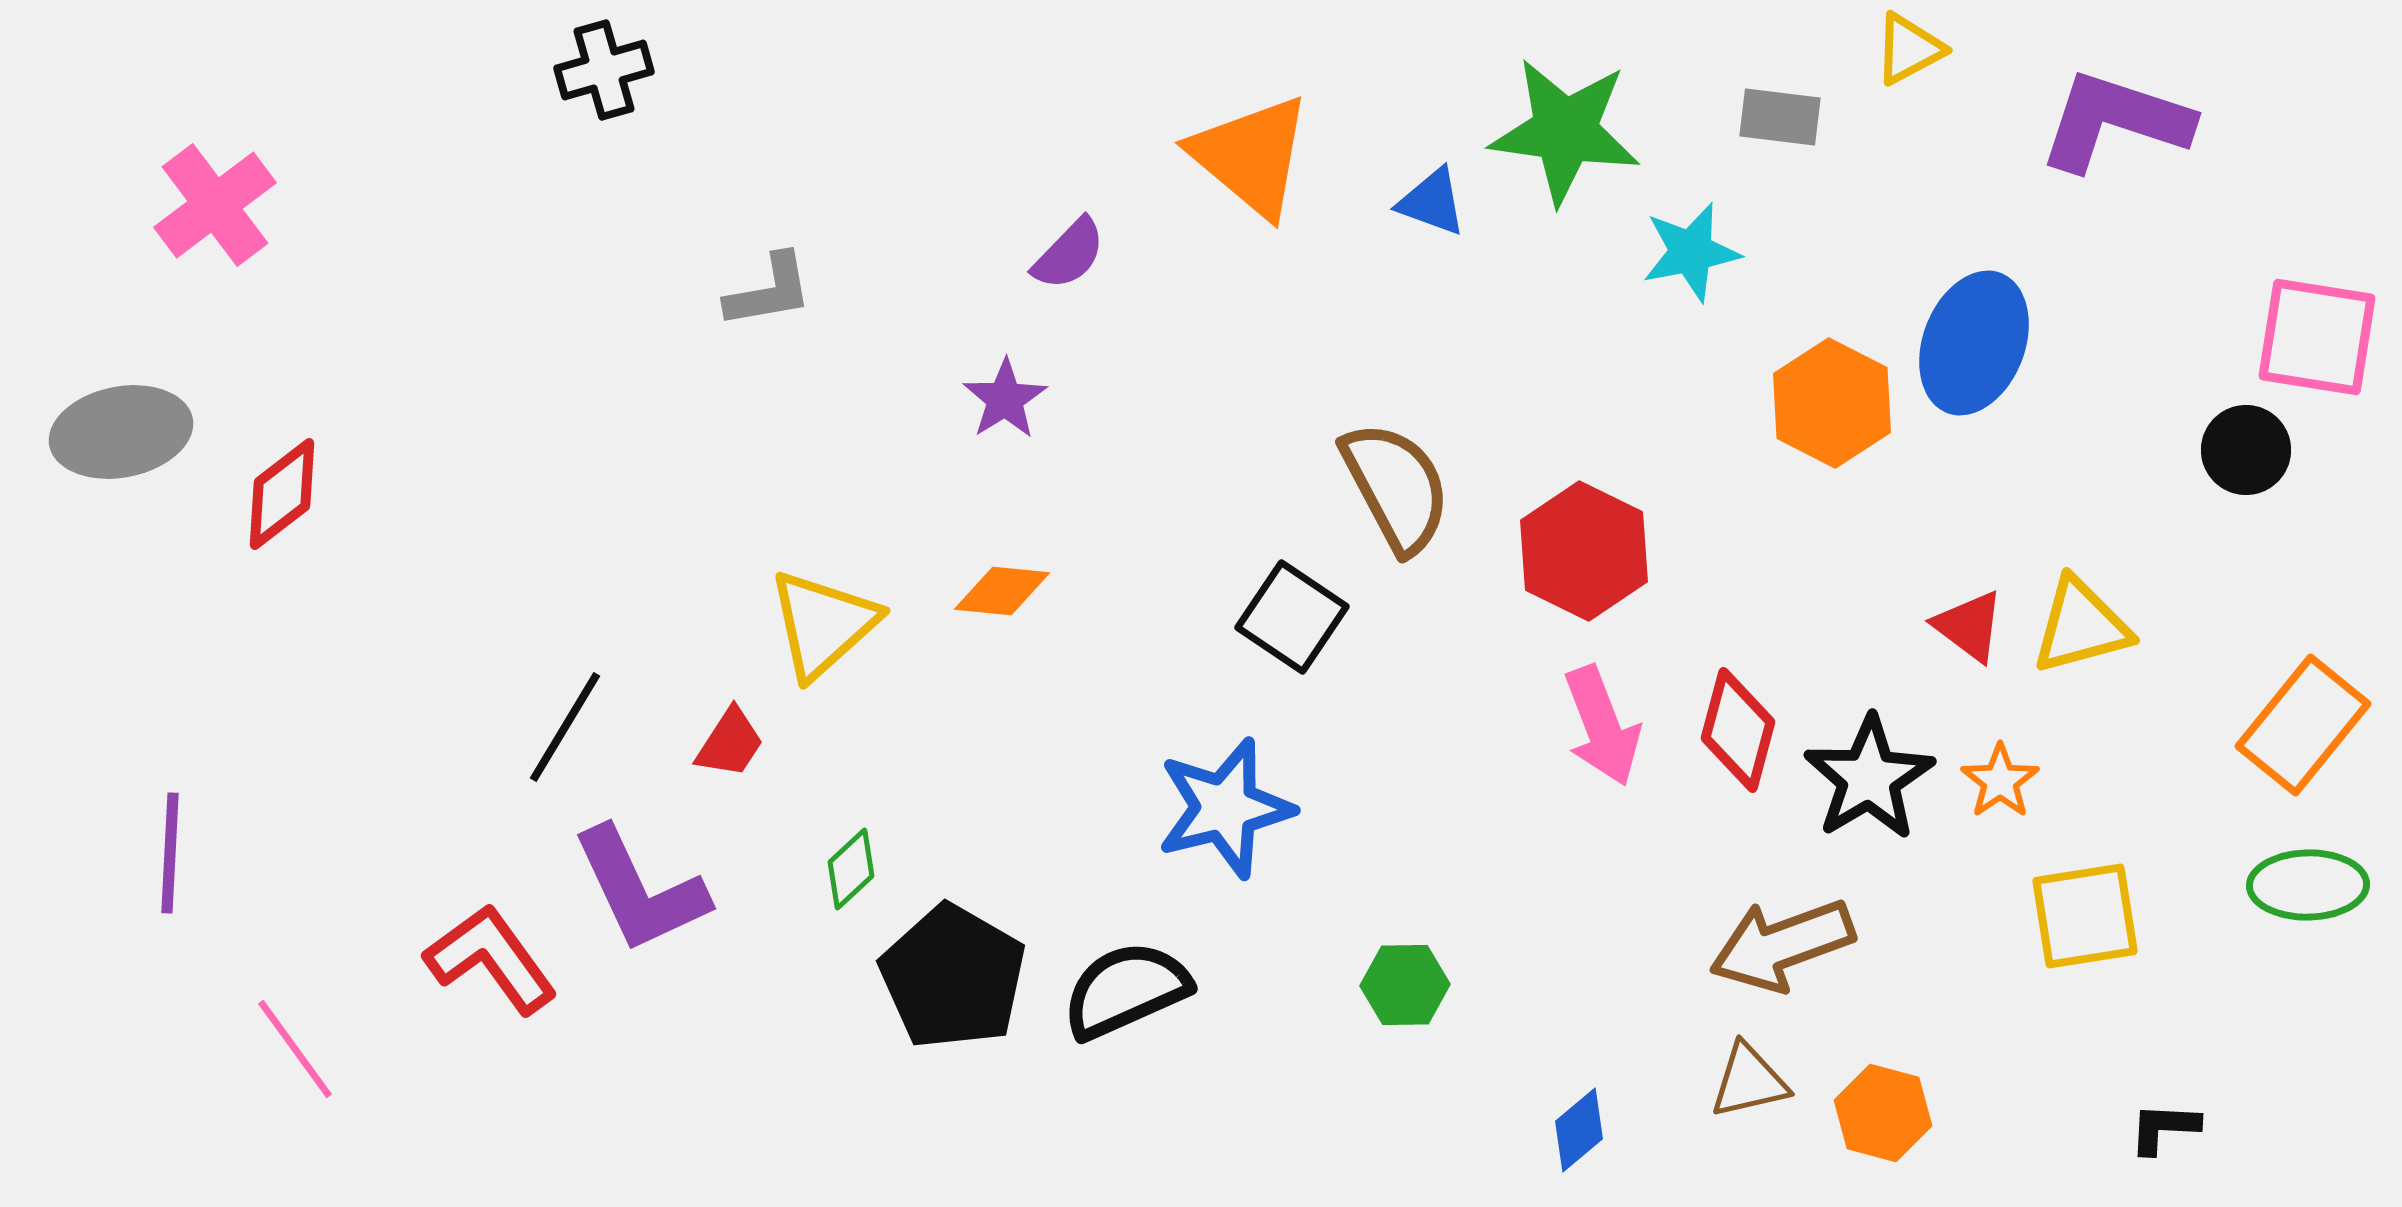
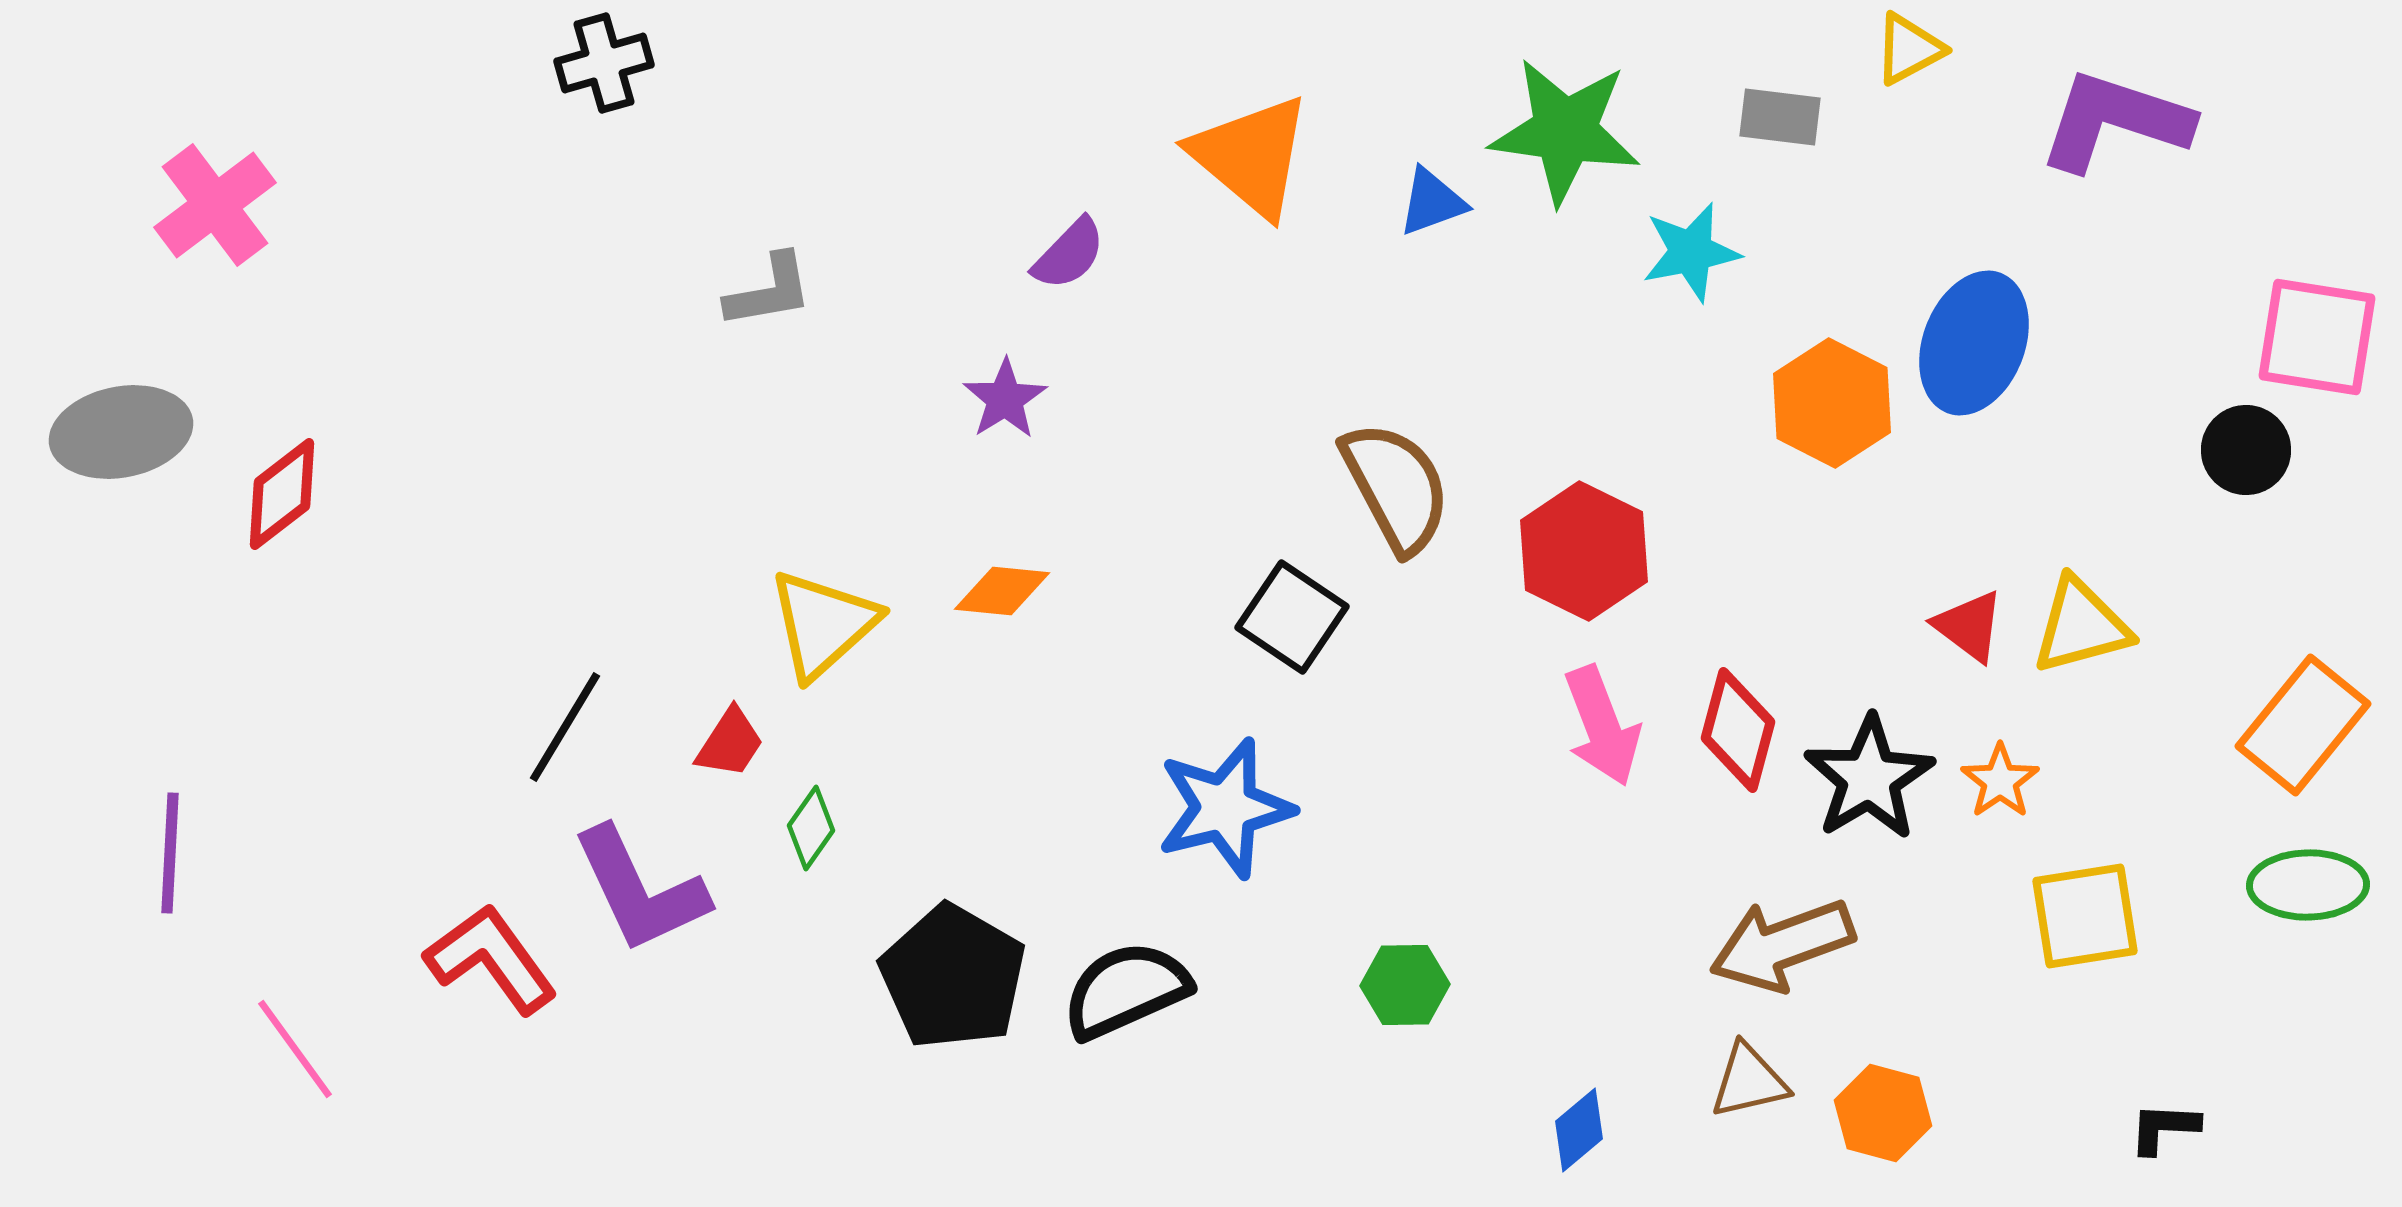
black cross at (604, 70): moved 7 px up
blue triangle at (1432, 202): rotated 40 degrees counterclockwise
green diamond at (851, 869): moved 40 px left, 41 px up; rotated 12 degrees counterclockwise
